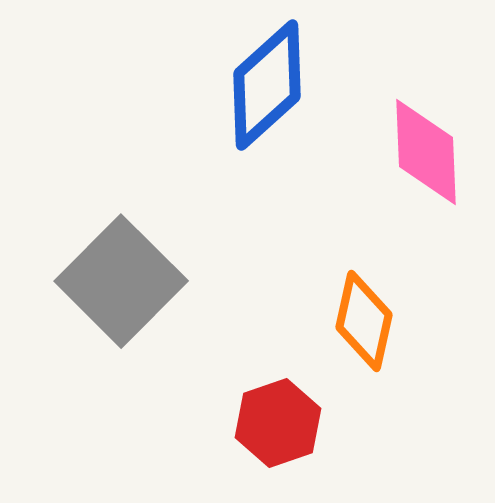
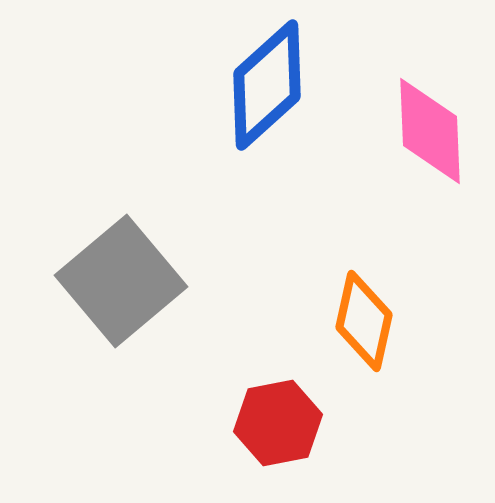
pink diamond: moved 4 px right, 21 px up
gray square: rotated 5 degrees clockwise
red hexagon: rotated 8 degrees clockwise
